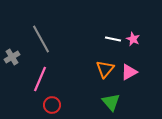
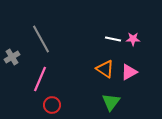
pink star: rotated 24 degrees counterclockwise
orange triangle: rotated 36 degrees counterclockwise
green triangle: rotated 18 degrees clockwise
